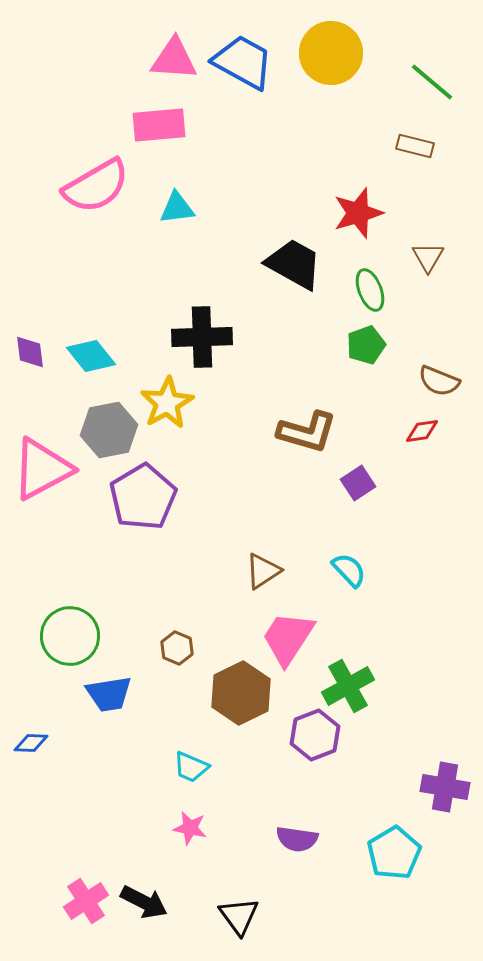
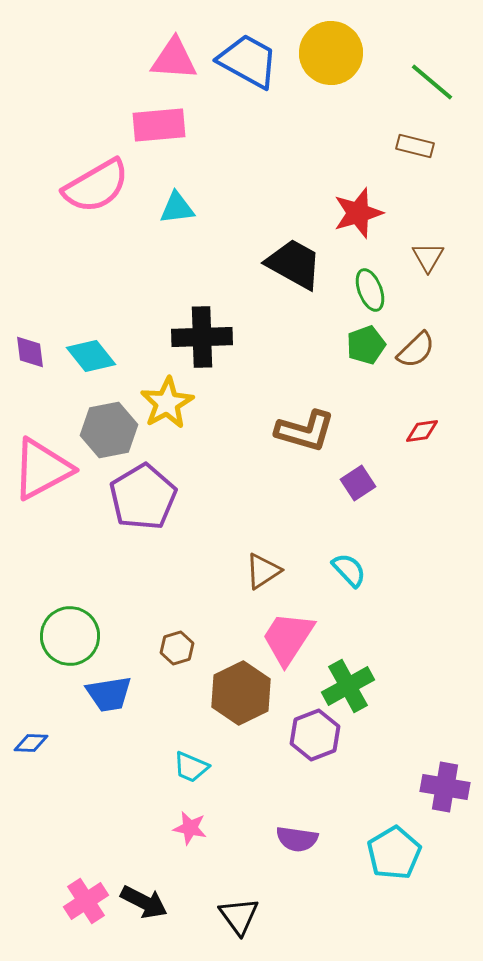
blue trapezoid at (243, 62): moved 5 px right, 1 px up
brown semicircle at (439, 381): moved 23 px left, 31 px up; rotated 66 degrees counterclockwise
brown L-shape at (307, 432): moved 2 px left, 1 px up
brown hexagon at (177, 648): rotated 20 degrees clockwise
